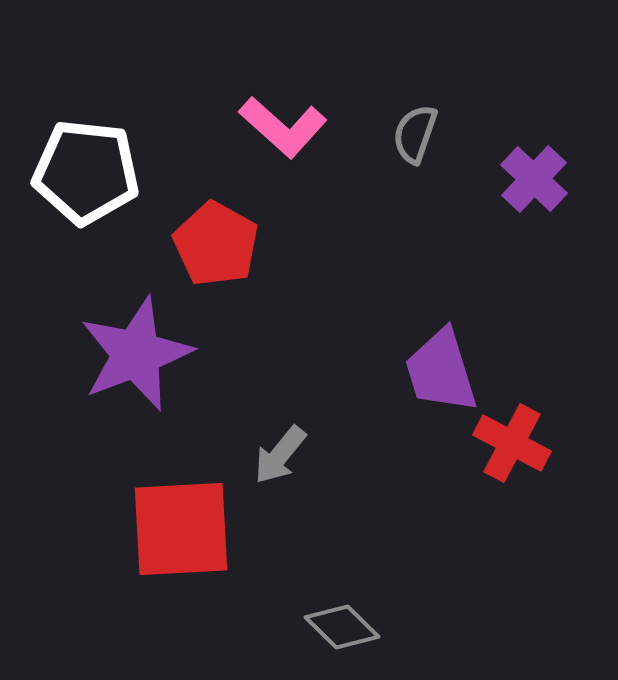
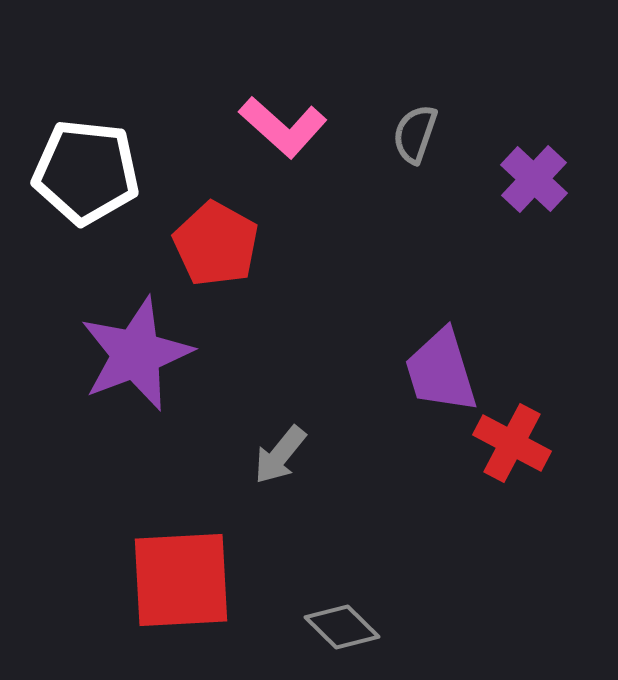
red square: moved 51 px down
